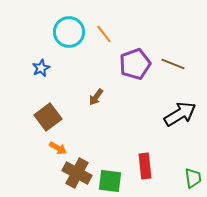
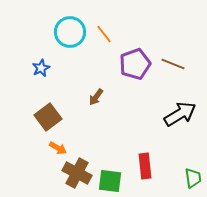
cyan circle: moved 1 px right
